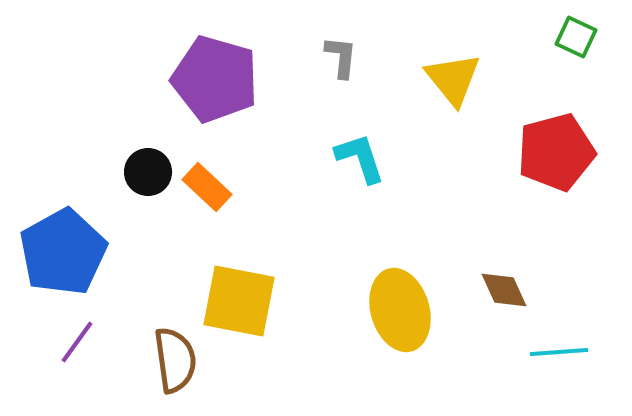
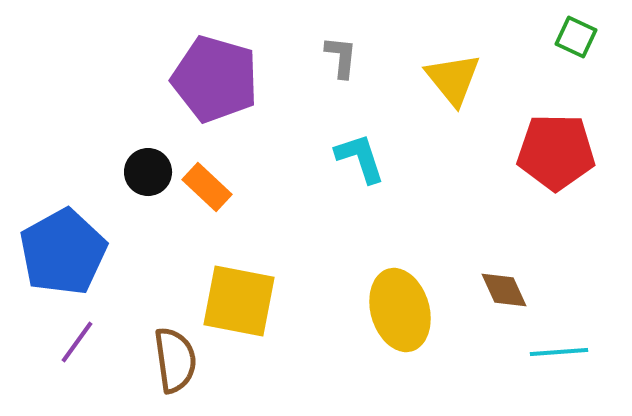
red pentagon: rotated 16 degrees clockwise
